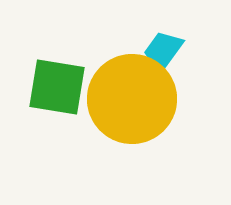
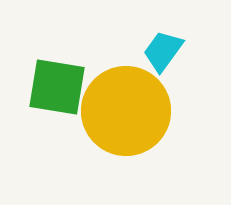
yellow circle: moved 6 px left, 12 px down
